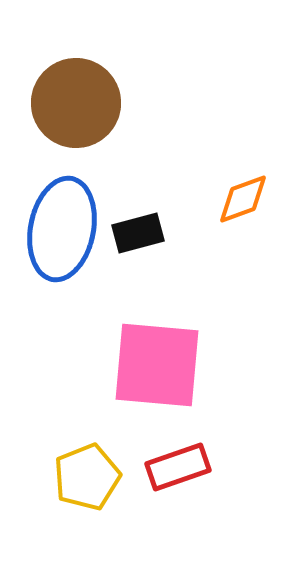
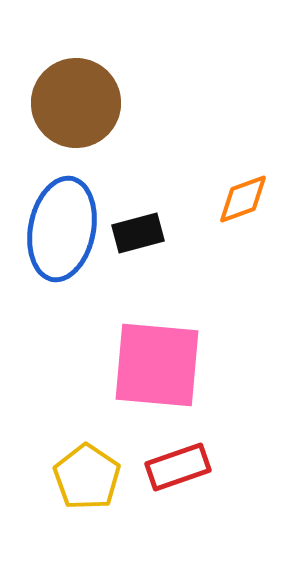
yellow pentagon: rotated 16 degrees counterclockwise
